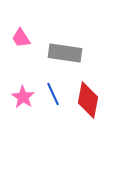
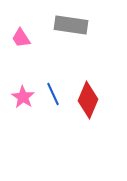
gray rectangle: moved 6 px right, 28 px up
red diamond: rotated 12 degrees clockwise
